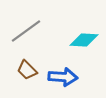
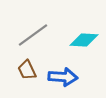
gray line: moved 7 px right, 4 px down
brown trapezoid: rotated 20 degrees clockwise
